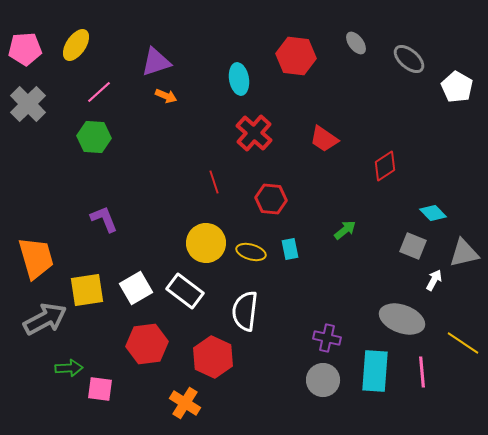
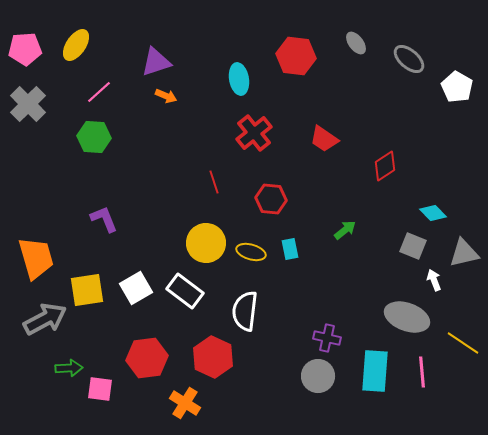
red cross at (254, 133): rotated 9 degrees clockwise
white arrow at (434, 280): rotated 50 degrees counterclockwise
gray ellipse at (402, 319): moved 5 px right, 2 px up
red hexagon at (147, 344): moved 14 px down
gray circle at (323, 380): moved 5 px left, 4 px up
